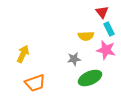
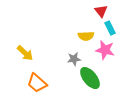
red triangle: moved 1 px left, 1 px up
cyan rectangle: moved 1 px right, 1 px up
pink star: moved 1 px left
yellow arrow: moved 2 px right, 1 px up; rotated 108 degrees clockwise
green ellipse: rotated 75 degrees clockwise
orange trapezoid: moved 2 px right; rotated 60 degrees clockwise
